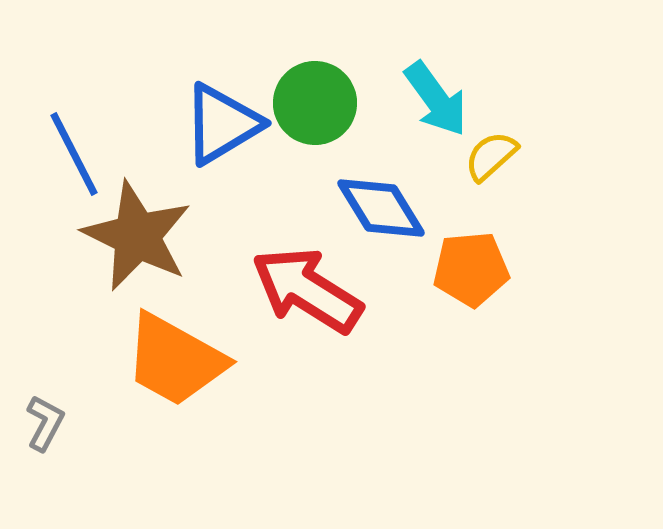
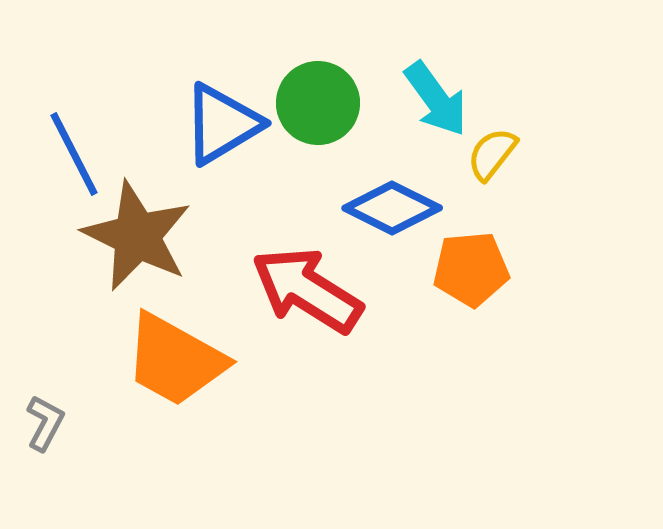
green circle: moved 3 px right
yellow semicircle: moved 1 px right, 2 px up; rotated 10 degrees counterclockwise
blue diamond: moved 11 px right; rotated 32 degrees counterclockwise
